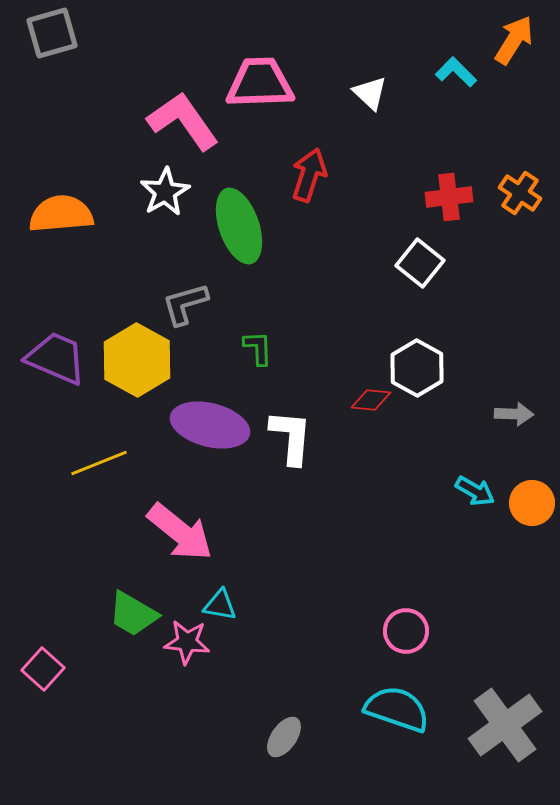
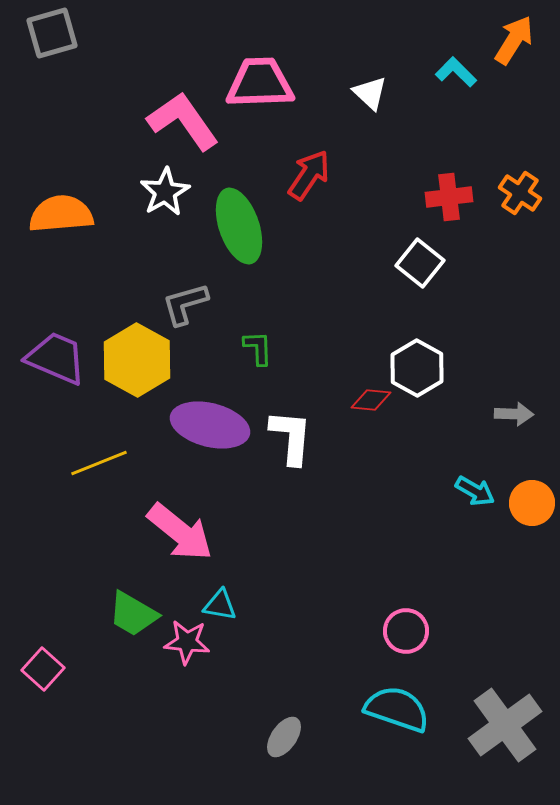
red arrow: rotated 16 degrees clockwise
